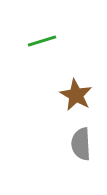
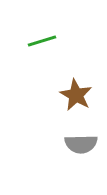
gray semicircle: rotated 88 degrees counterclockwise
